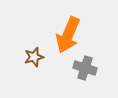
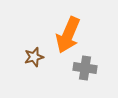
gray cross: rotated 10 degrees counterclockwise
